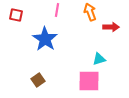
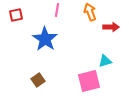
red square: rotated 24 degrees counterclockwise
cyan triangle: moved 6 px right, 2 px down
pink square: rotated 15 degrees counterclockwise
